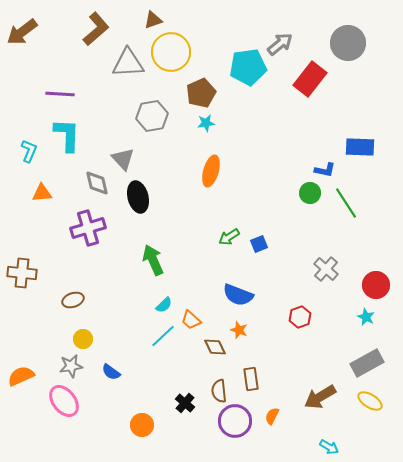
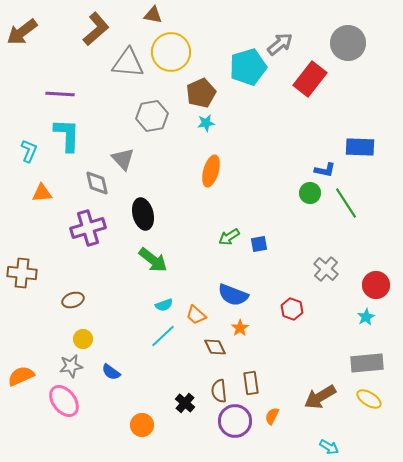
brown triangle at (153, 20): moved 5 px up; rotated 30 degrees clockwise
gray triangle at (128, 63): rotated 8 degrees clockwise
cyan pentagon at (248, 67): rotated 9 degrees counterclockwise
black ellipse at (138, 197): moved 5 px right, 17 px down
blue square at (259, 244): rotated 12 degrees clockwise
green arrow at (153, 260): rotated 152 degrees clockwise
blue semicircle at (238, 295): moved 5 px left
cyan semicircle at (164, 305): rotated 24 degrees clockwise
red hexagon at (300, 317): moved 8 px left, 8 px up; rotated 20 degrees counterclockwise
cyan star at (366, 317): rotated 18 degrees clockwise
orange trapezoid at (191, 320): moved 5 px right, 5 px up
orange star at (239, 330): moved 1 px right, 2 px up; rotated 18 degrees clockwise
gray rectangle at (367, 363): rotated 24 degrees clockwise
brown rectangle at (251, 379): moved 4 px down
yellow ellipse at (370, 401): moved 1 px left, 2 px up
